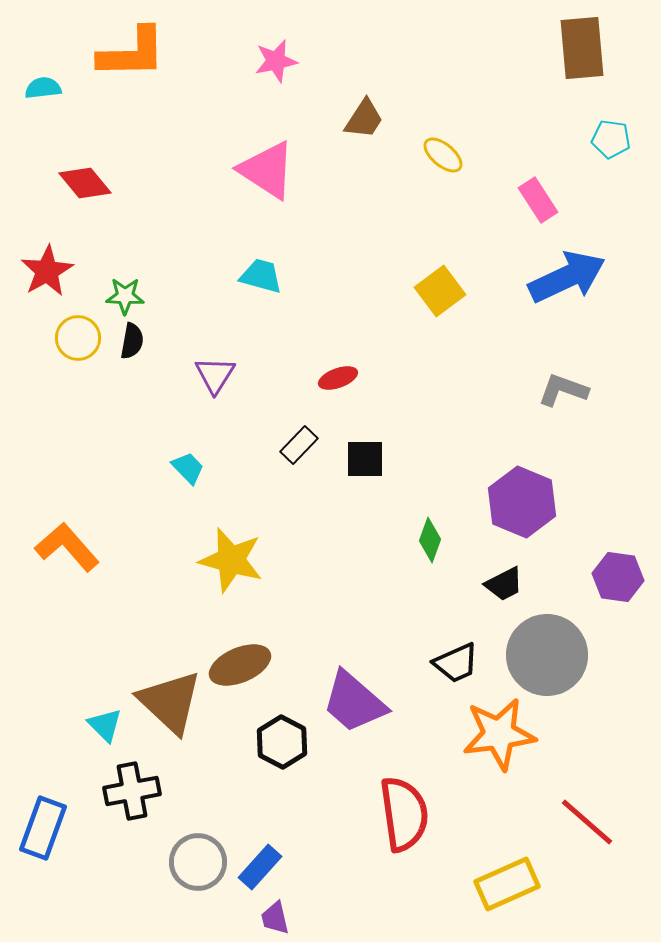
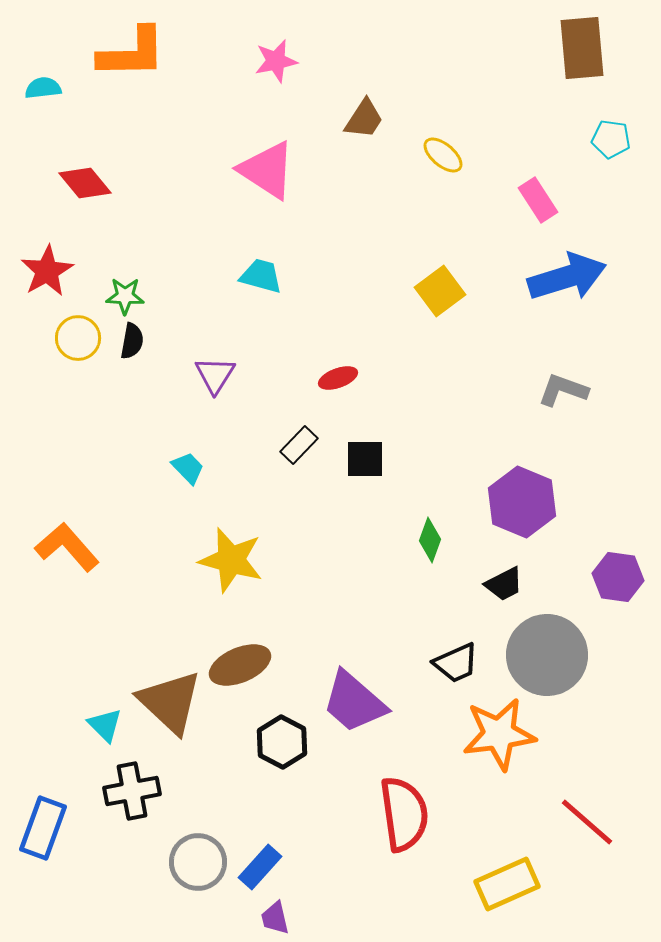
blue arrow at (567, 277): rotated 8 degrees clockwise
